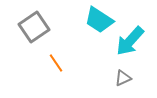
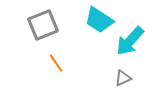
gray square: moved 9 px right, 2 px up; rotated 12 degrees clockwise
